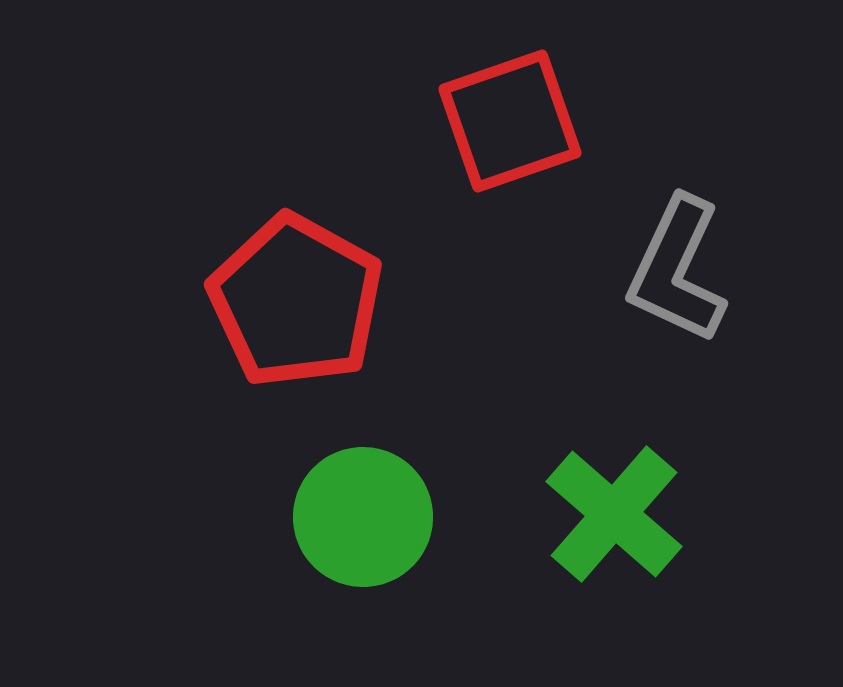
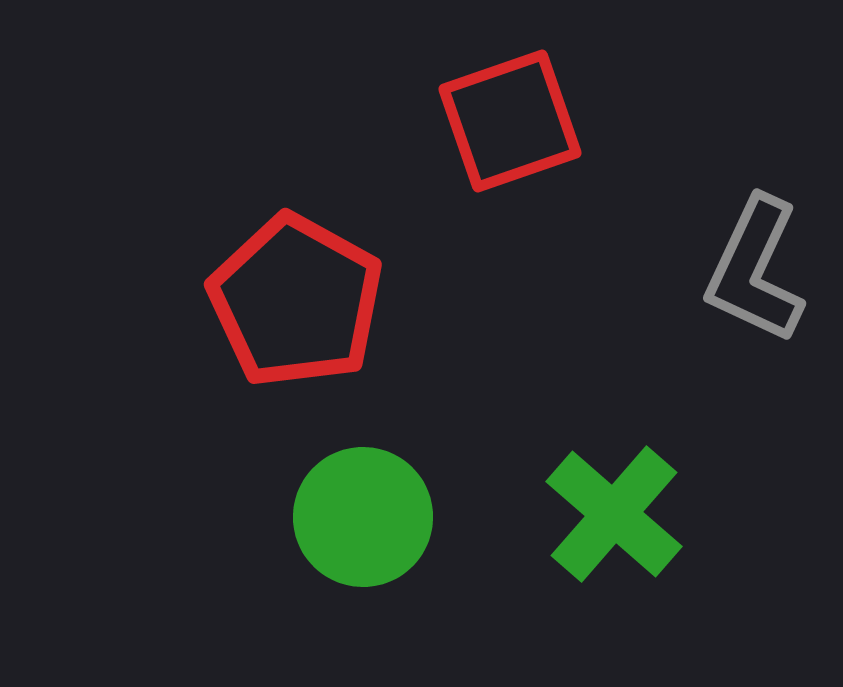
gray L-shape: moved 78 px right
